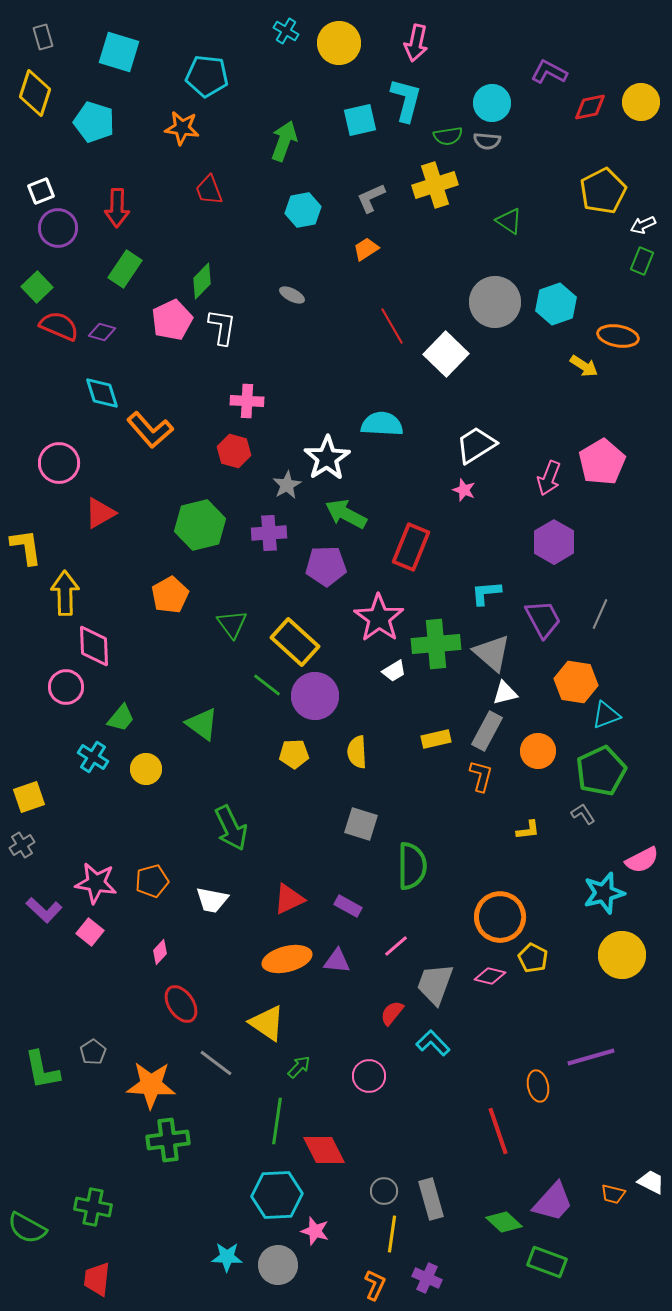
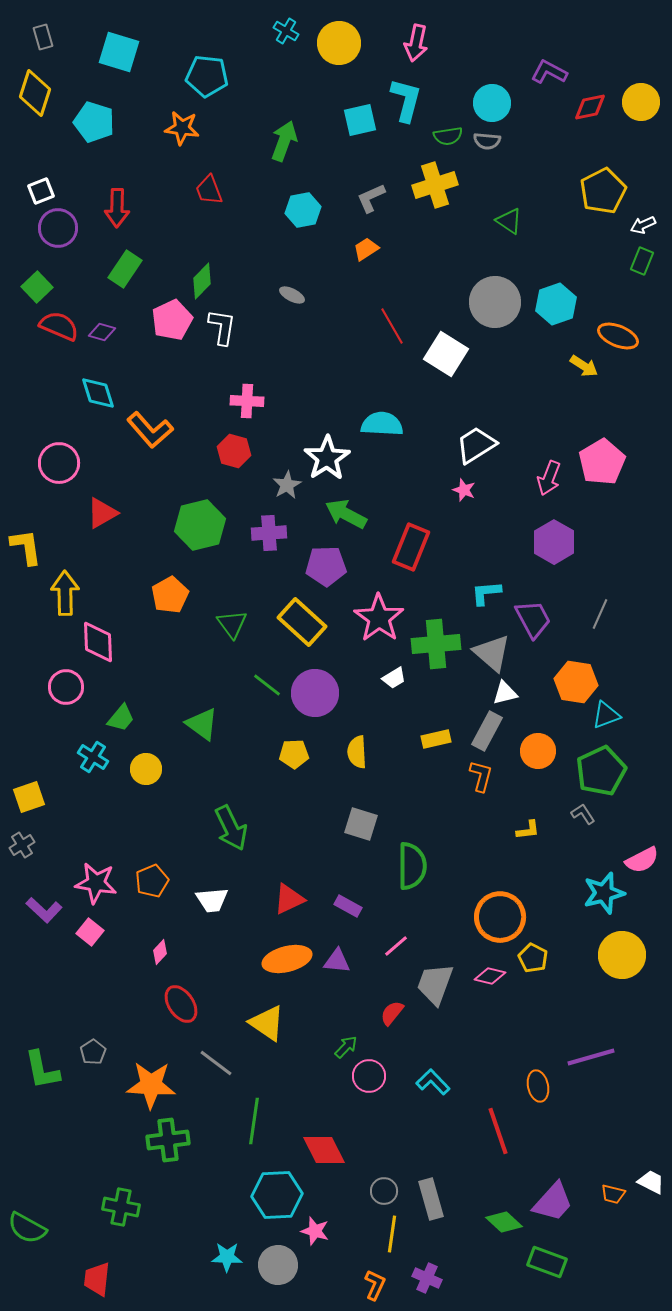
orange ellipse at (618, 336): rotated 12 degrees clockwise
white square at (446, 354): rotated 12 degrees counterclockwise
cyan diamond at (102, 393): moved 4 px left
red triangle at (100, 513): moved 2 px right
purple trapezoid at (543, 619): moved 10 px left
yellow rectangle at (295, 642): moved 7 px right, 20 px up
pink diamond at (94, 646): moved 4 px right, 4 px up
white trapezoid at (394, 671): moved 7 px down
purple circle at (315, 696): moved 3 px up
orange pentagon at (152, 881): rotated 8 degrees counterclockwise
white trapezoid at (212, 900): rotated 16 degrees counterclockwise
cyan L-shape at (433, 1043): moved 39 px down
green arrow at (299, 1067): moved 47 px right, 20 px up
green line at (277, 1121): moved 23 px left
green cross at (93, 1207): moved 28 px right
